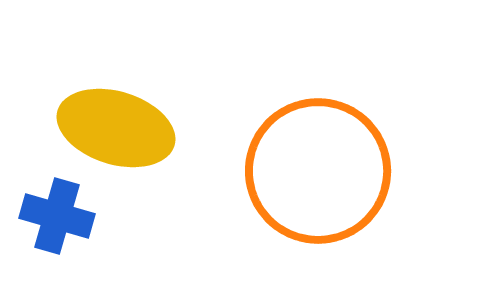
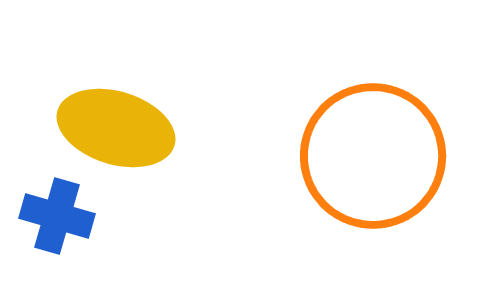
orange circle: moved 55 px right, 15 px up
